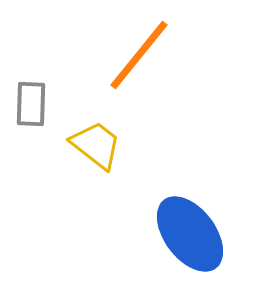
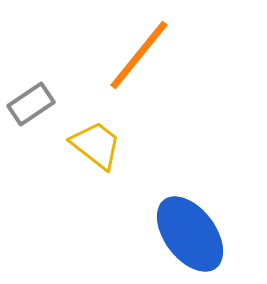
gray rectangle: rotated 54 degrees clockwise
